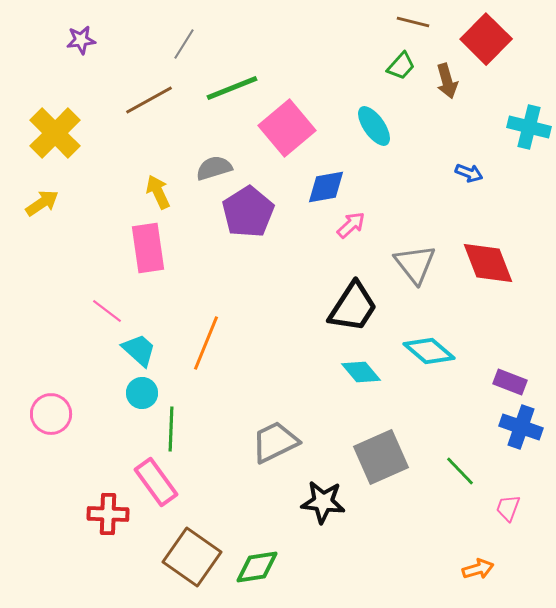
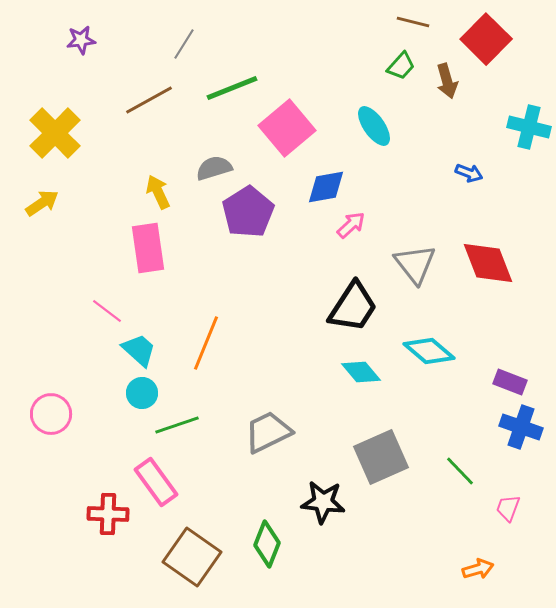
green line at (171, 429): moved 6 px right, 4 px up; rotated 69 degrees clockwise
gray trapezoid at (275, 442): moved 7 px left, 10 px up
green diamond at (257, 567): moved 10 px right, 23 px up; rotated 60 degrees counterclockwise
